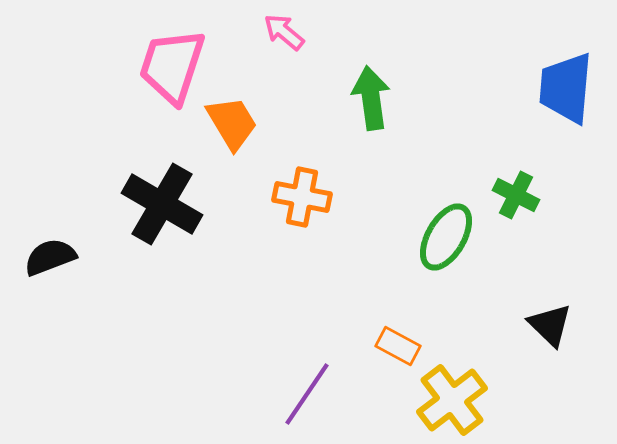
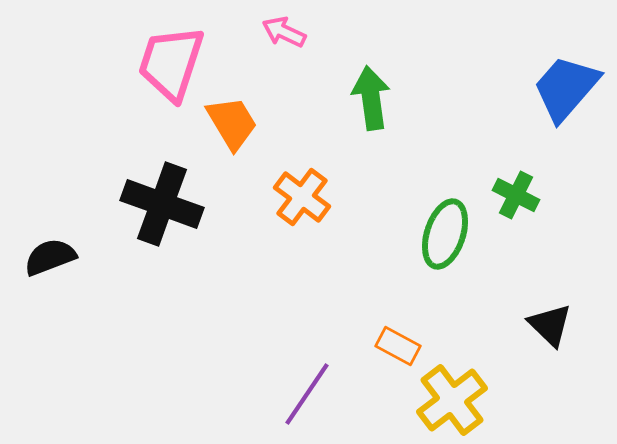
pink arrow: rotated 15 degrees counterclockwise
pink trapezoid: moved 1 px left, 3 px up
blue trapezoid: rotated 36 degrees clockwise
orange cross: rotated 26 degrees clockwise
black cross: rotated 10 degrees counterclockwise
green ellipse: moved 1 px left, 3 px up; rotated 12 degrees counterclockwise
